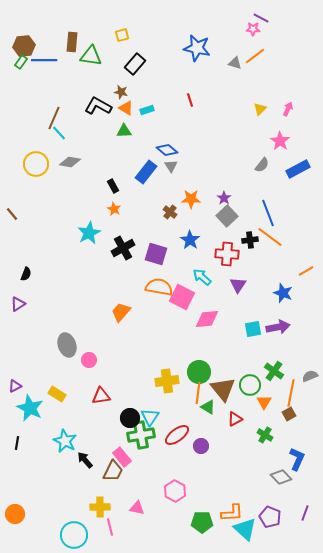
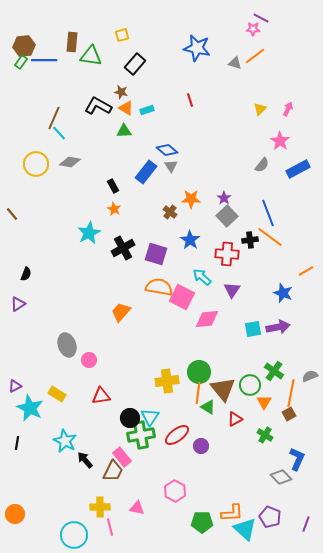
purple triangle at (238, 285): moved 6 px left, 5 px down
purple line at (305, 513): moved 1 px right, 11 px down
